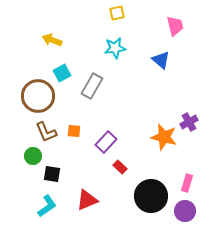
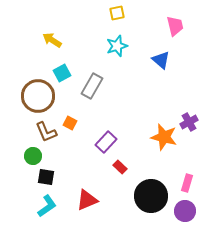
yellow arrow: rotated 12 degrees clockwise
cyan star: moved 2 px right, 2 px up; rotated 10 degrees counterclockwise
orange square: moved 4 px left, 8 px up; rotated 24 degrees clockwise
black square: moved 6 px left, 3 px down
